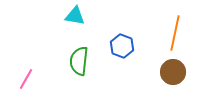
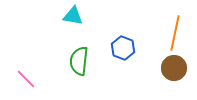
cyan triangle: moved 2 px left
blue hexagon: moved 1 px right, 2 px down
brown circle: moved 1 px right, 4 px up
pink line: rotated 75 degrees counterclockwise
